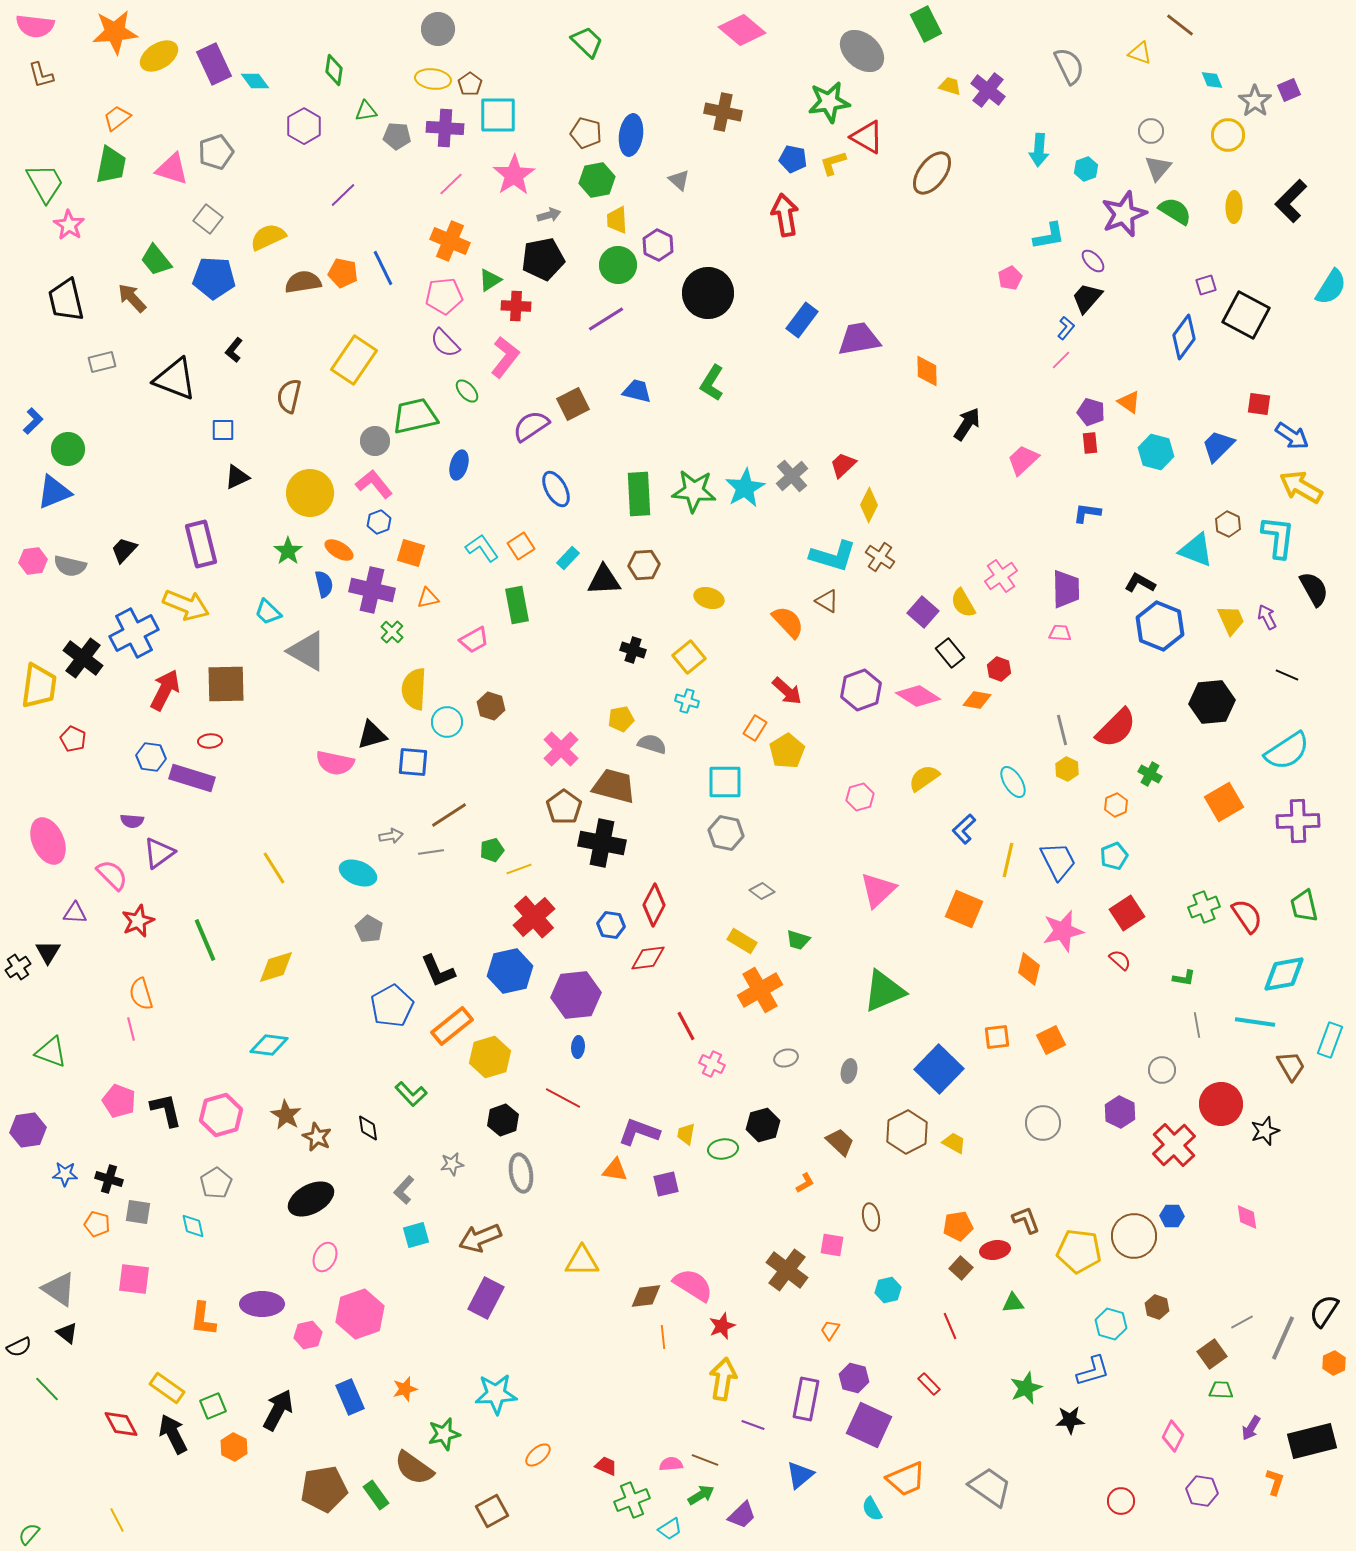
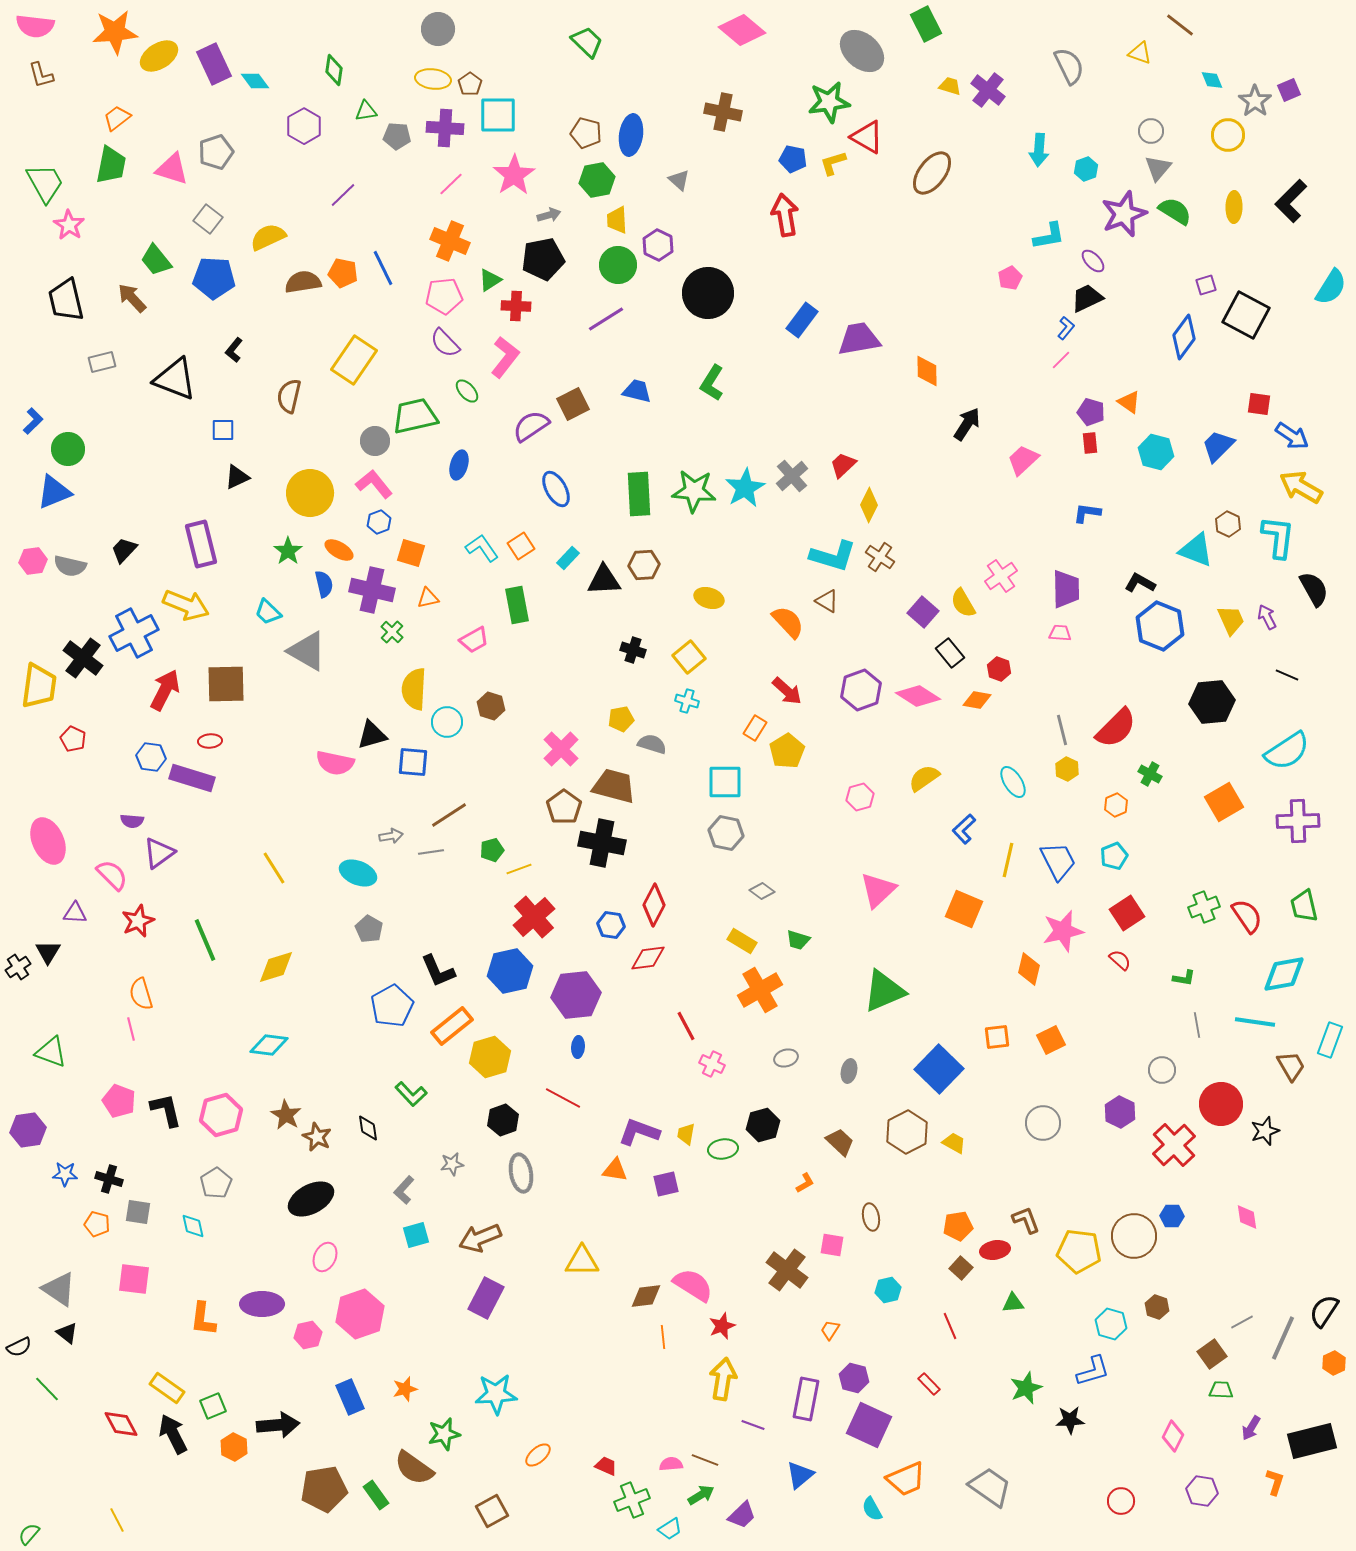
black trapezoid at (1087, 298): rotated 24 degrees clockwise
black arrow at (278, 1410): moved 15 px down; rotated 57 degrees clockwise
